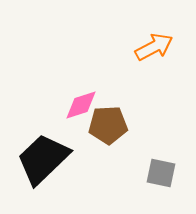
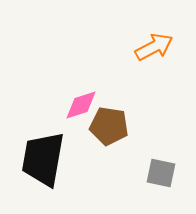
brown pentagon: moved 1 px right, 1 px down; rotated 12 degrees clockwise
black trapezoid: rotated 36 degrees counterclockwise
